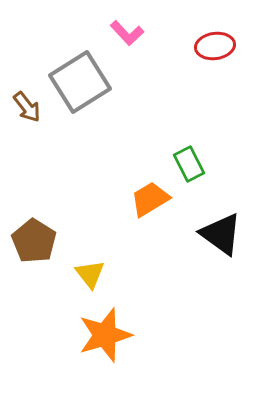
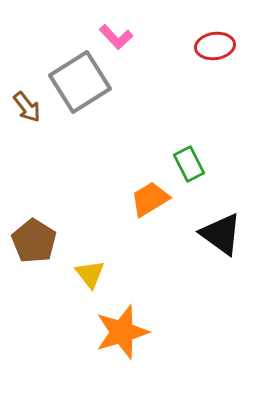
pink L-shape: moved 11 px left, 4 px down
orange star: moved 17 px right, 3 px up
